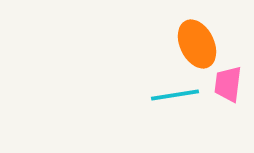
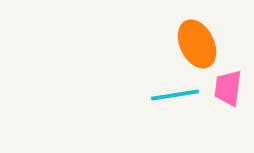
pink trapezoid: moved 4 px down
